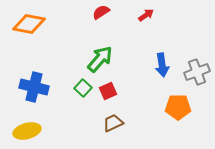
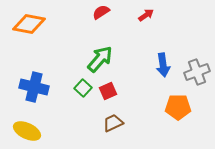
blue arrow: moved 1 px right
yellow ellipse: rotated 40 degrees clockwise
